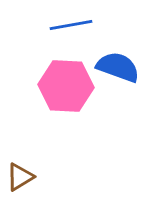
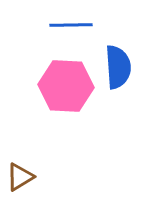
blue line: rotated 9 degrees clockwise
blue semicircle: rotated 66 degrees clockwise
